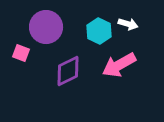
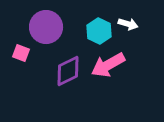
pink arrow: moved 11 px left
